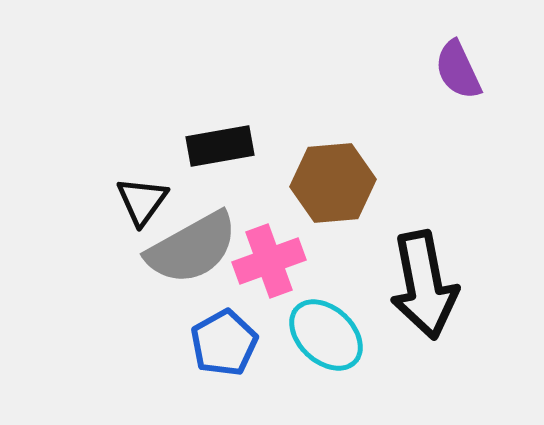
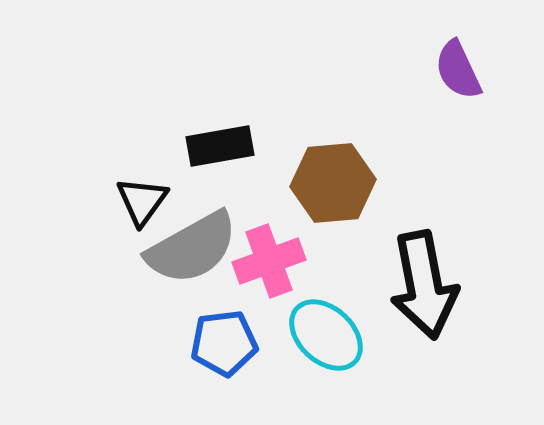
blue pentagon: rotated 22 degrees clockwise
